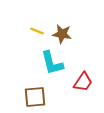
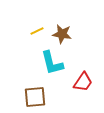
yellow line: rotated 48 degrees counterclockwise
